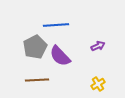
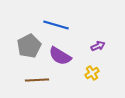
blue line: rotated 20 degrees clockwise
gray pentagon: moved 6 px left, 1 px up
purple semicircle: rotated 15 degrees counterclockwise
yellow cross: moved 6 px left, 11 px up
